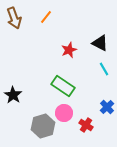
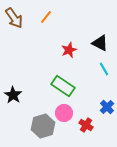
brown arrow: rotated 15 degrees counterclockwise
